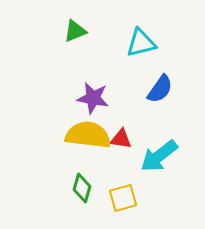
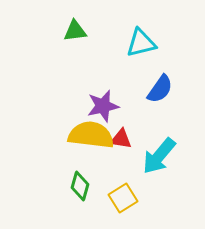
green triangle: rotated 15 degrees clockwise
purple star: moved 10 px right, 8 px down; rotated 24 degrees counterclockwise
yellow semicircle: moved 3 px right
cyan arrow: rotated 12 degrees counterclockwise
green diamond: moved 2 px left, 2 px up
yellow square: rotated 16 degrees counterclockwise
